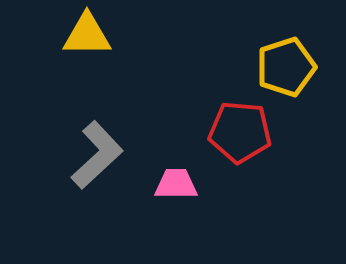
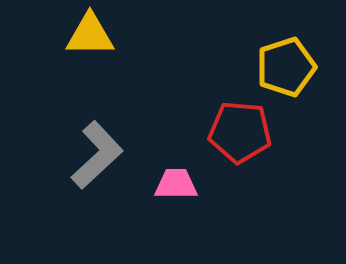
yellow triangle: moved 3 px right
